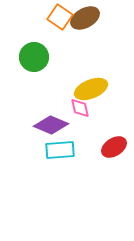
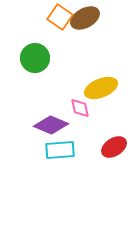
green circle: moved 1 px right, 1 px down
yellow ellipse: moved 10 px right, 1 px up
